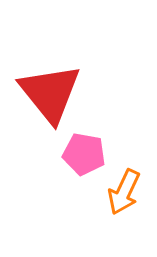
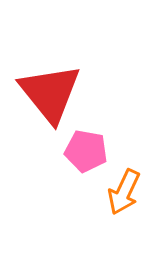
pink pentagon: moved 2 px right, 3 px up
